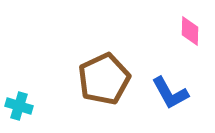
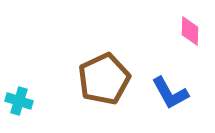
cyan cross: moved 5 px up
